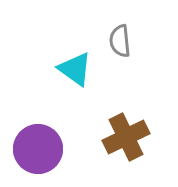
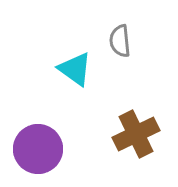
brown cross: moved 10 px right, 3 px up
